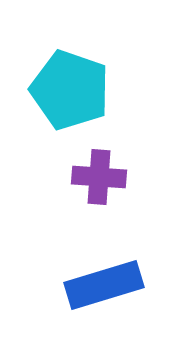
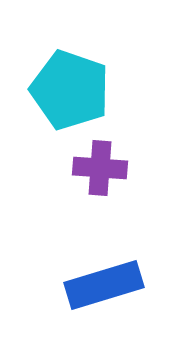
purple cross: moved 1 px right, 9 px up
